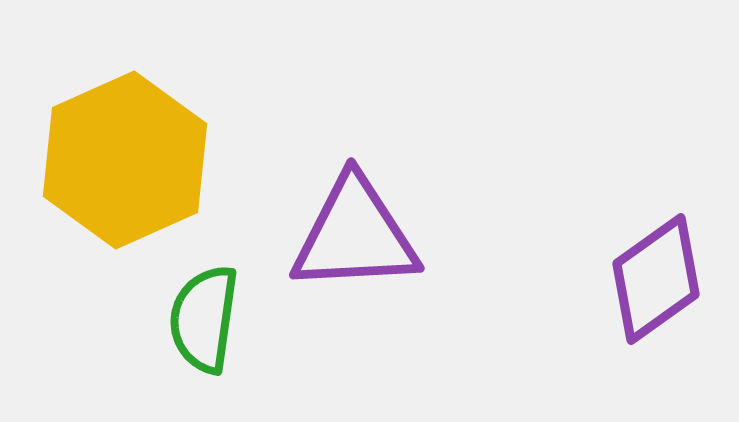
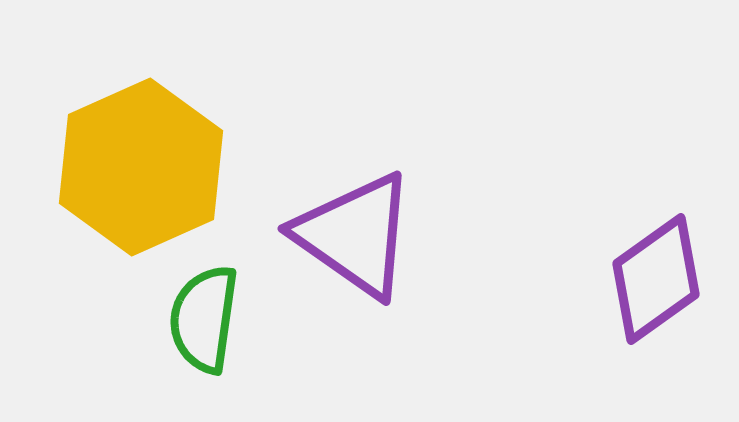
yellow hexagon: moved 16 px right, 7 px down
purple triangle: rotated 38 degrees clockwise
